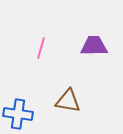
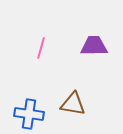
brown triangle: moved 5 px right, 3 px down
blue cross: moved 11 px right
